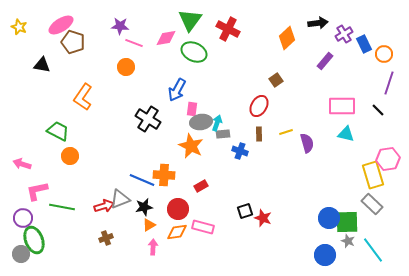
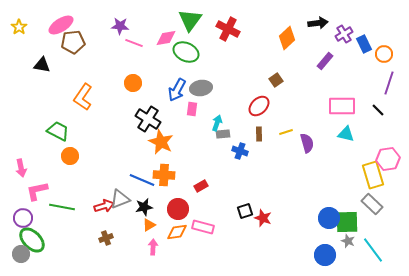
yellow star at (19, 27): rotated 14 degrees clockwise
brown pentagon at (73, 42): rotated 25 degrees counterclockwise
green ellipse at (194, 52): moved 8 px left
orange circle at (126, 67): moved 7 px right, 16 px down
red ellipse at (259, 106): rotated 15 degrees clockwise
gray ellipse at (201, 122): moved 34 px up
orange star at (191, 146): moved 30 px left, 4 px up
pink arrow at (22, 164): moved 1 px left, 4 px down; rotated 120 degrees counterclockwise
green ellipse at (34, 240): moved 2 px left; rotated 24 degrees counterclockwise
